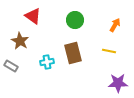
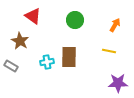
brown rectangle: moved 4 px left, 4 px down; rotated 15 degrees clockwise
